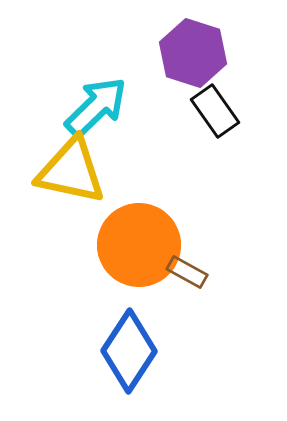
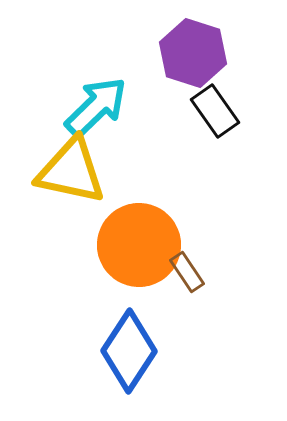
brown rectangle: rotated 27 degrees clockwise
